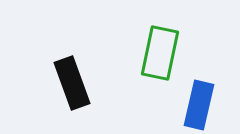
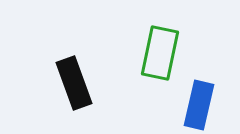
black rectangle: moved 2 px right
